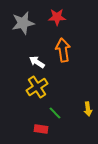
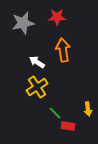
red rectangle: moved 27 px right, 3 px up
